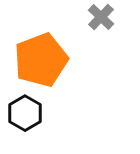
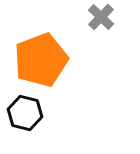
black hexagon: rotated 16 degrees counterclockwise
